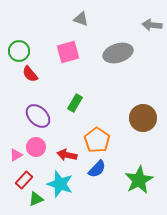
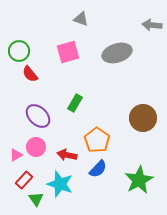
gray ellipse: moved 1 px left
blue semicircle: moved 1 px right
green triangle: rotated 42 degrees counterclockwise
